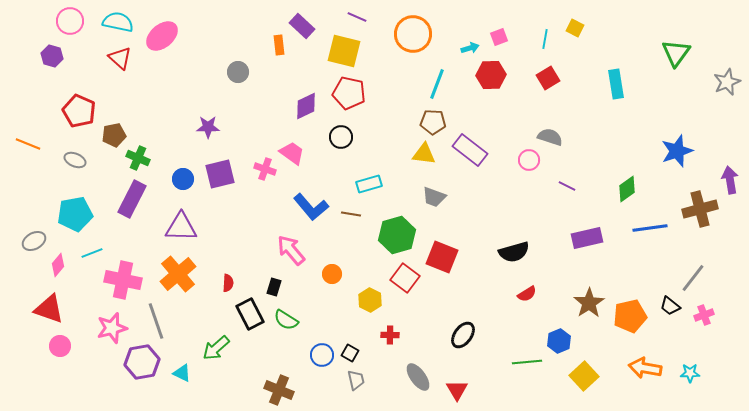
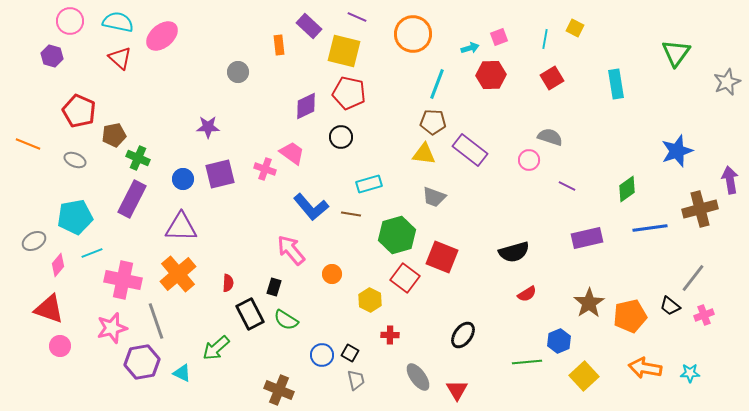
purple rectangle at (302, 26): moved 7 px right
red square at (548, 78): moved 4 px right
cyan pentagon at (75, 214): moved 3 px down
